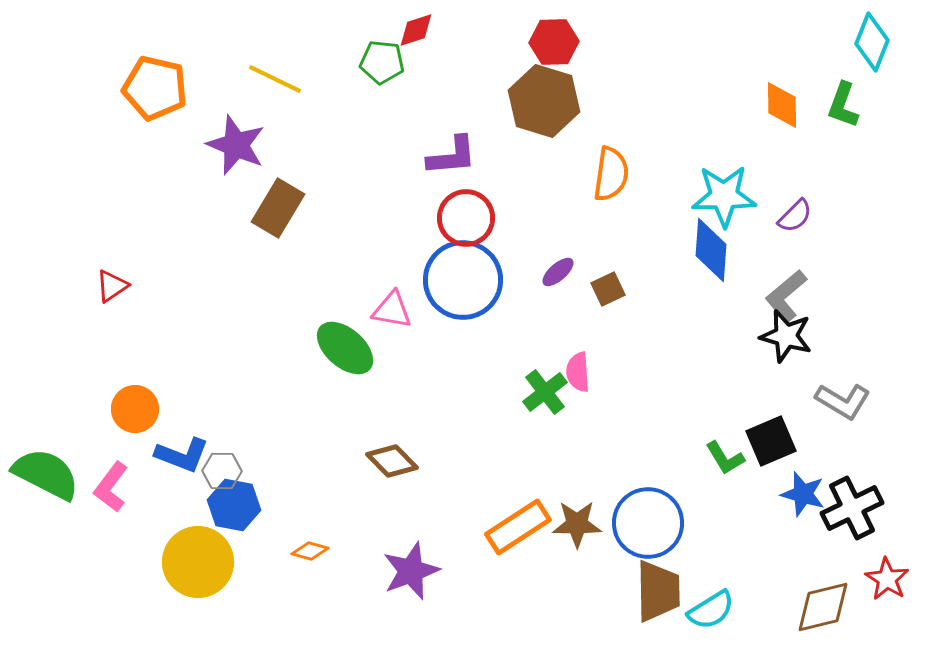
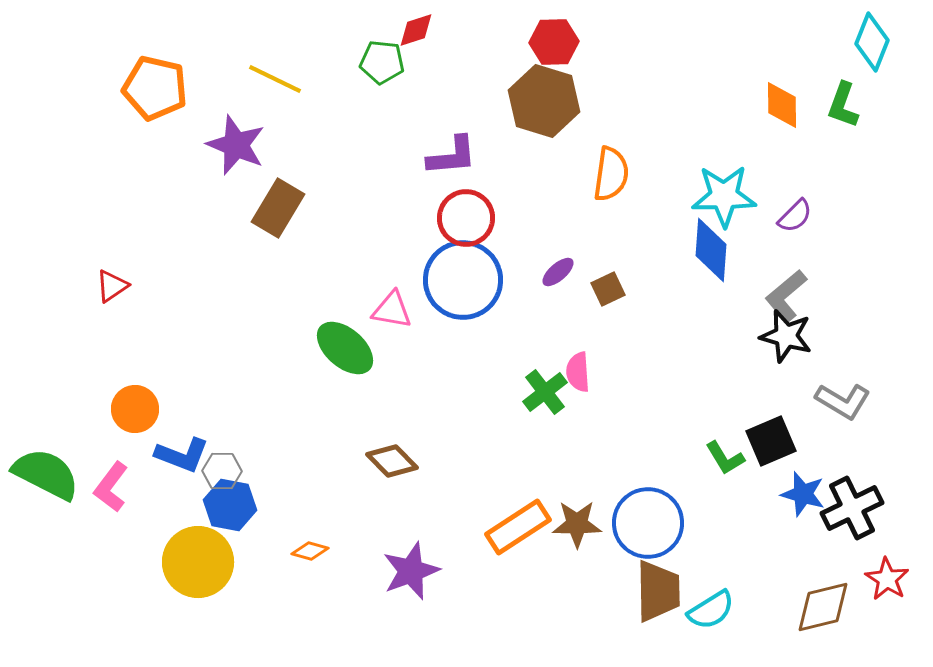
blue hexagon at (234, 505): moved 4 px left
